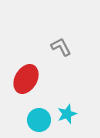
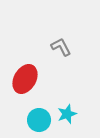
red ellipse: moved 1 px left
